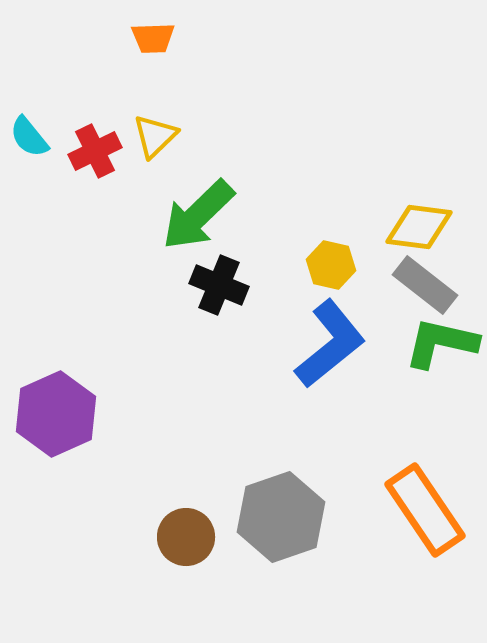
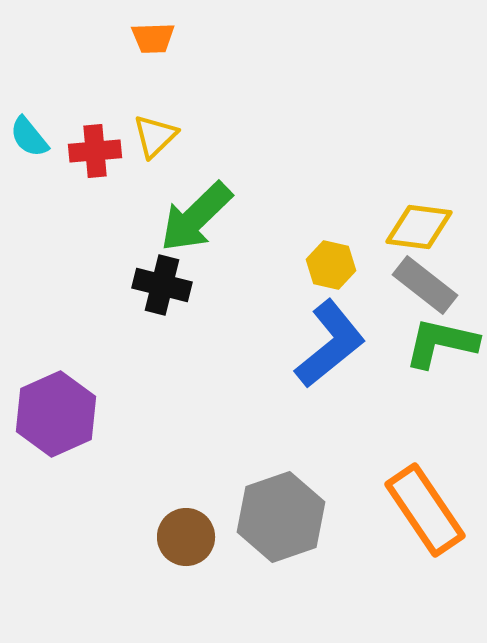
red cross: rotated 21 degrees clockwise
green arrow: moved 2 px left, 2 px down
black cross: moved 57 px left; rotated 8 degrees counterclockwise
